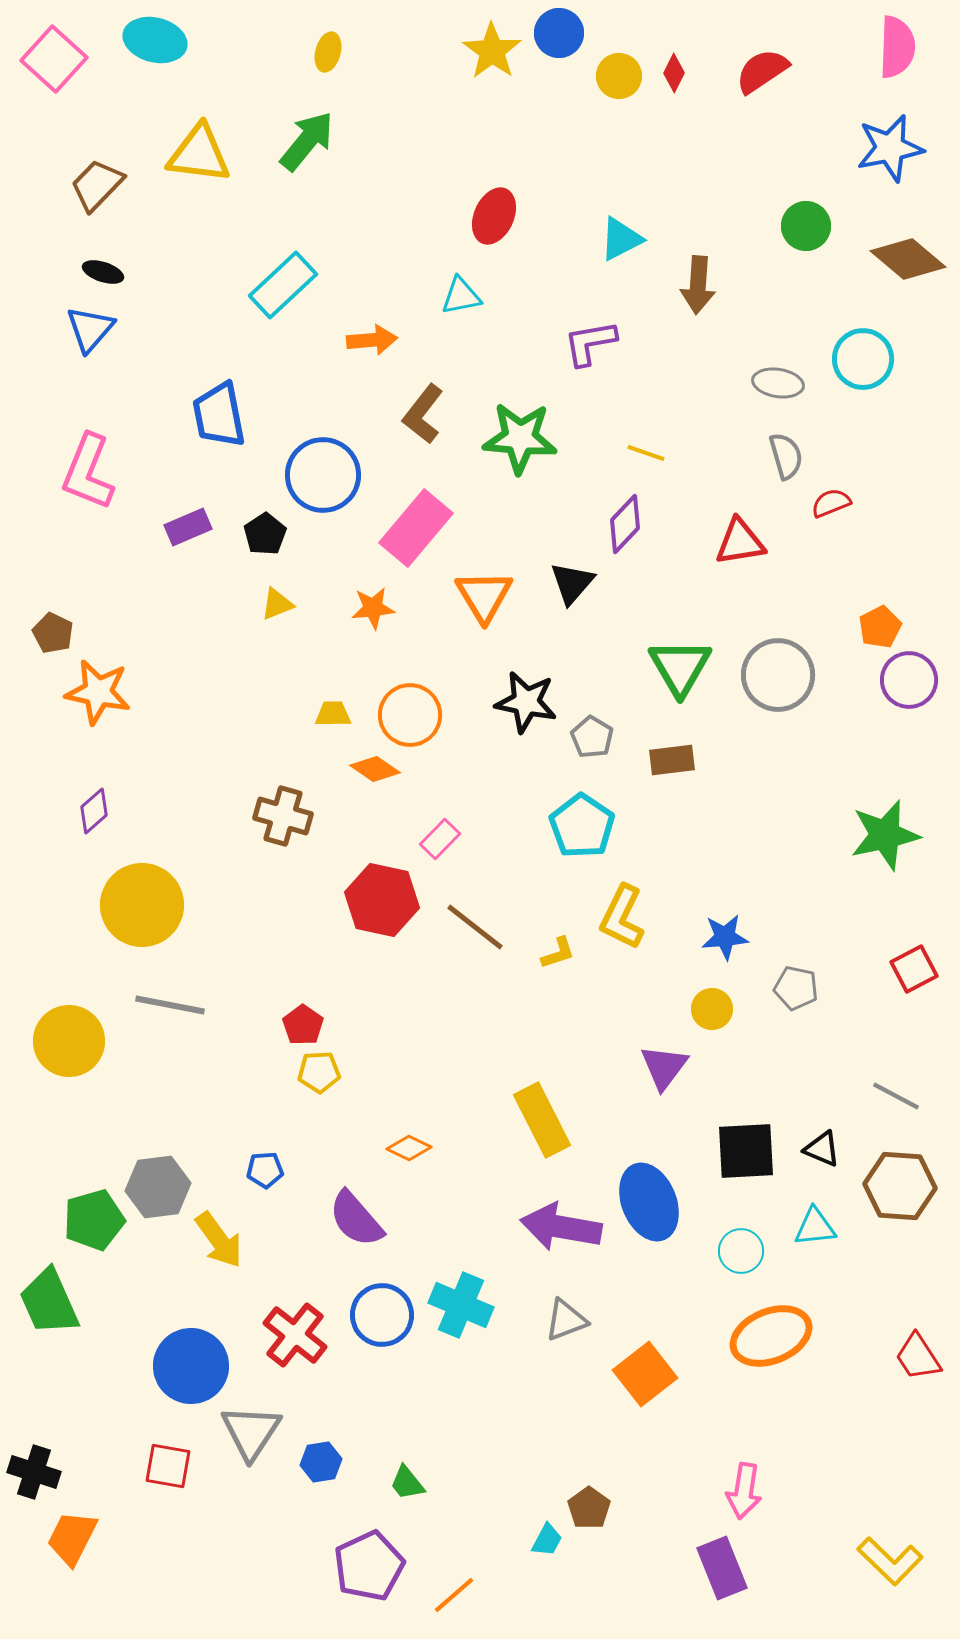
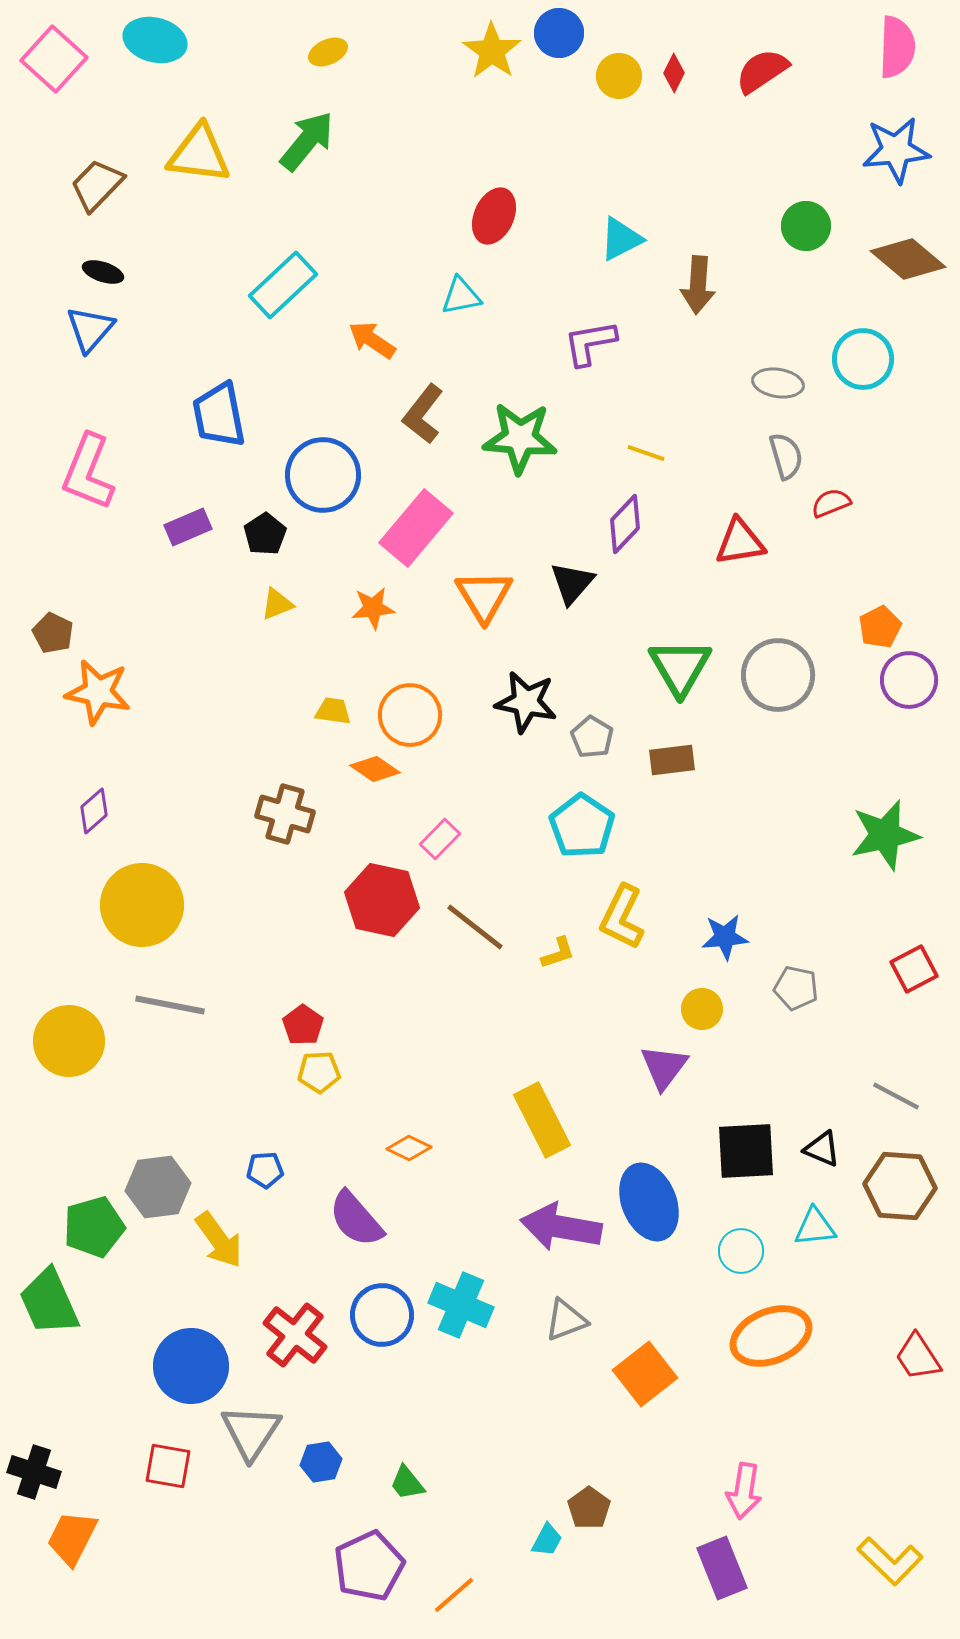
yellow ellipse at (328, 52): rotated 51 degrees clockwise
blue star at (890, 148): moved 6 px right, 2 px down; rotated 6 degrees clockwise
orange arrow at (372, 340): rotated 141 degrees counterclockwise
yellow trapezoid at (333, 714): moved 3 px up; rotated 9 degrees clockwise
brown cross at (283, 816): moved 2 px right, 2 px up
yellow circle at (712, 1009): moved 10 px left
green pentagon at (94, 1220): moved 7 px down
